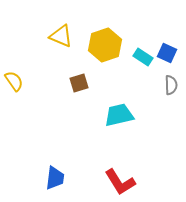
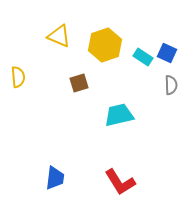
yellow triangle: moved 2 px left
yellow semicircle: moved 4 px right, 4 px up; rotated 30 degrees clockwise
